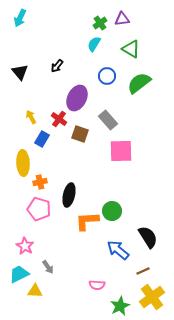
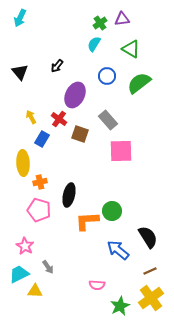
purple ellipse: moved 2 px left, 3 px up
pink pentagon: moved 1 px down
brown line: moved 7 px right
yellow cross: moved 1 px left, 1 px down
